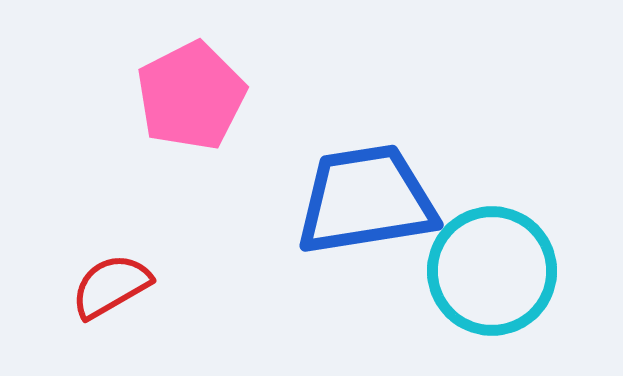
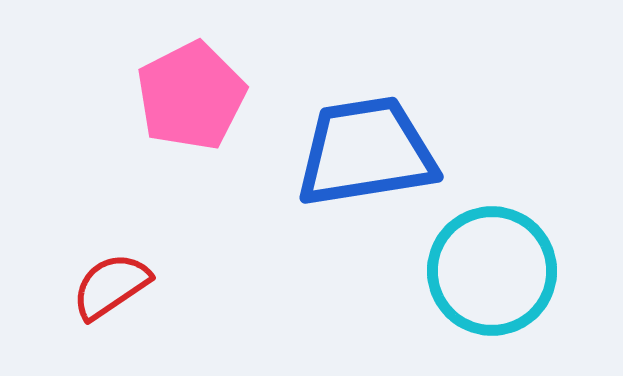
blue trapezoid: moved 48 px up
red semicircle: rotated 4 degrees counterclockwise
